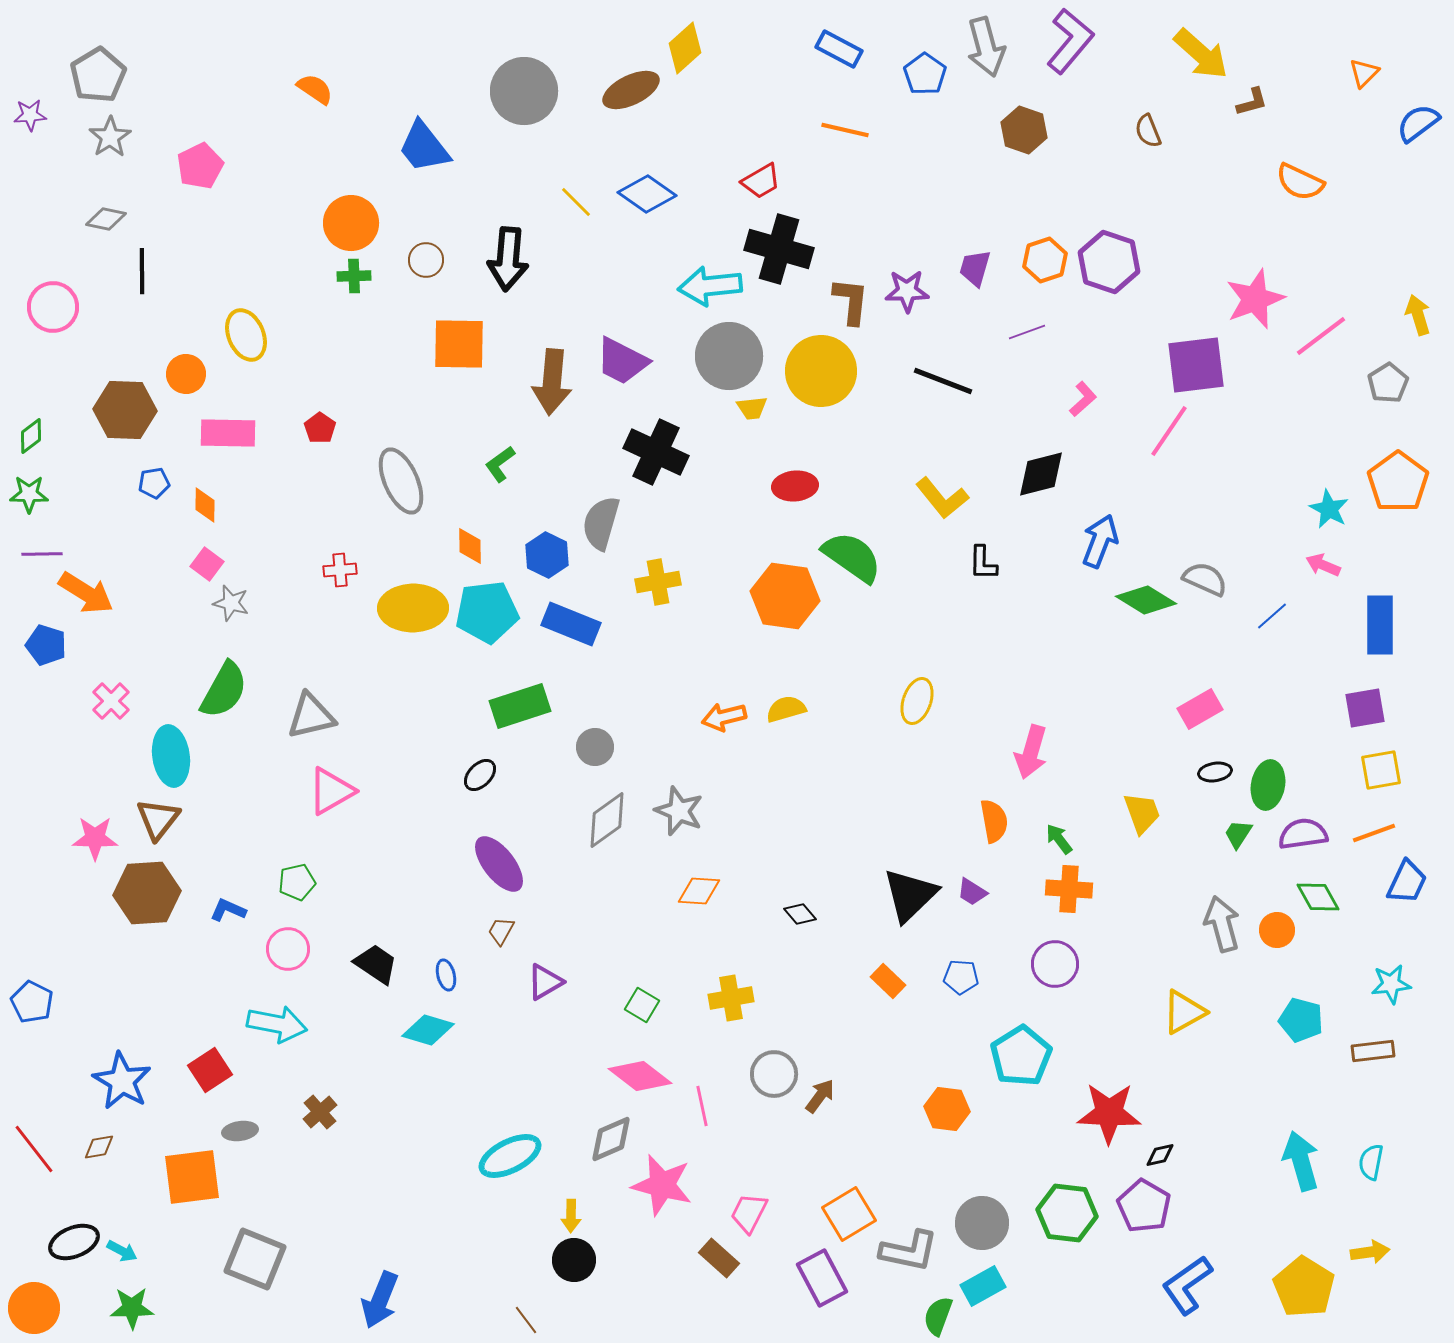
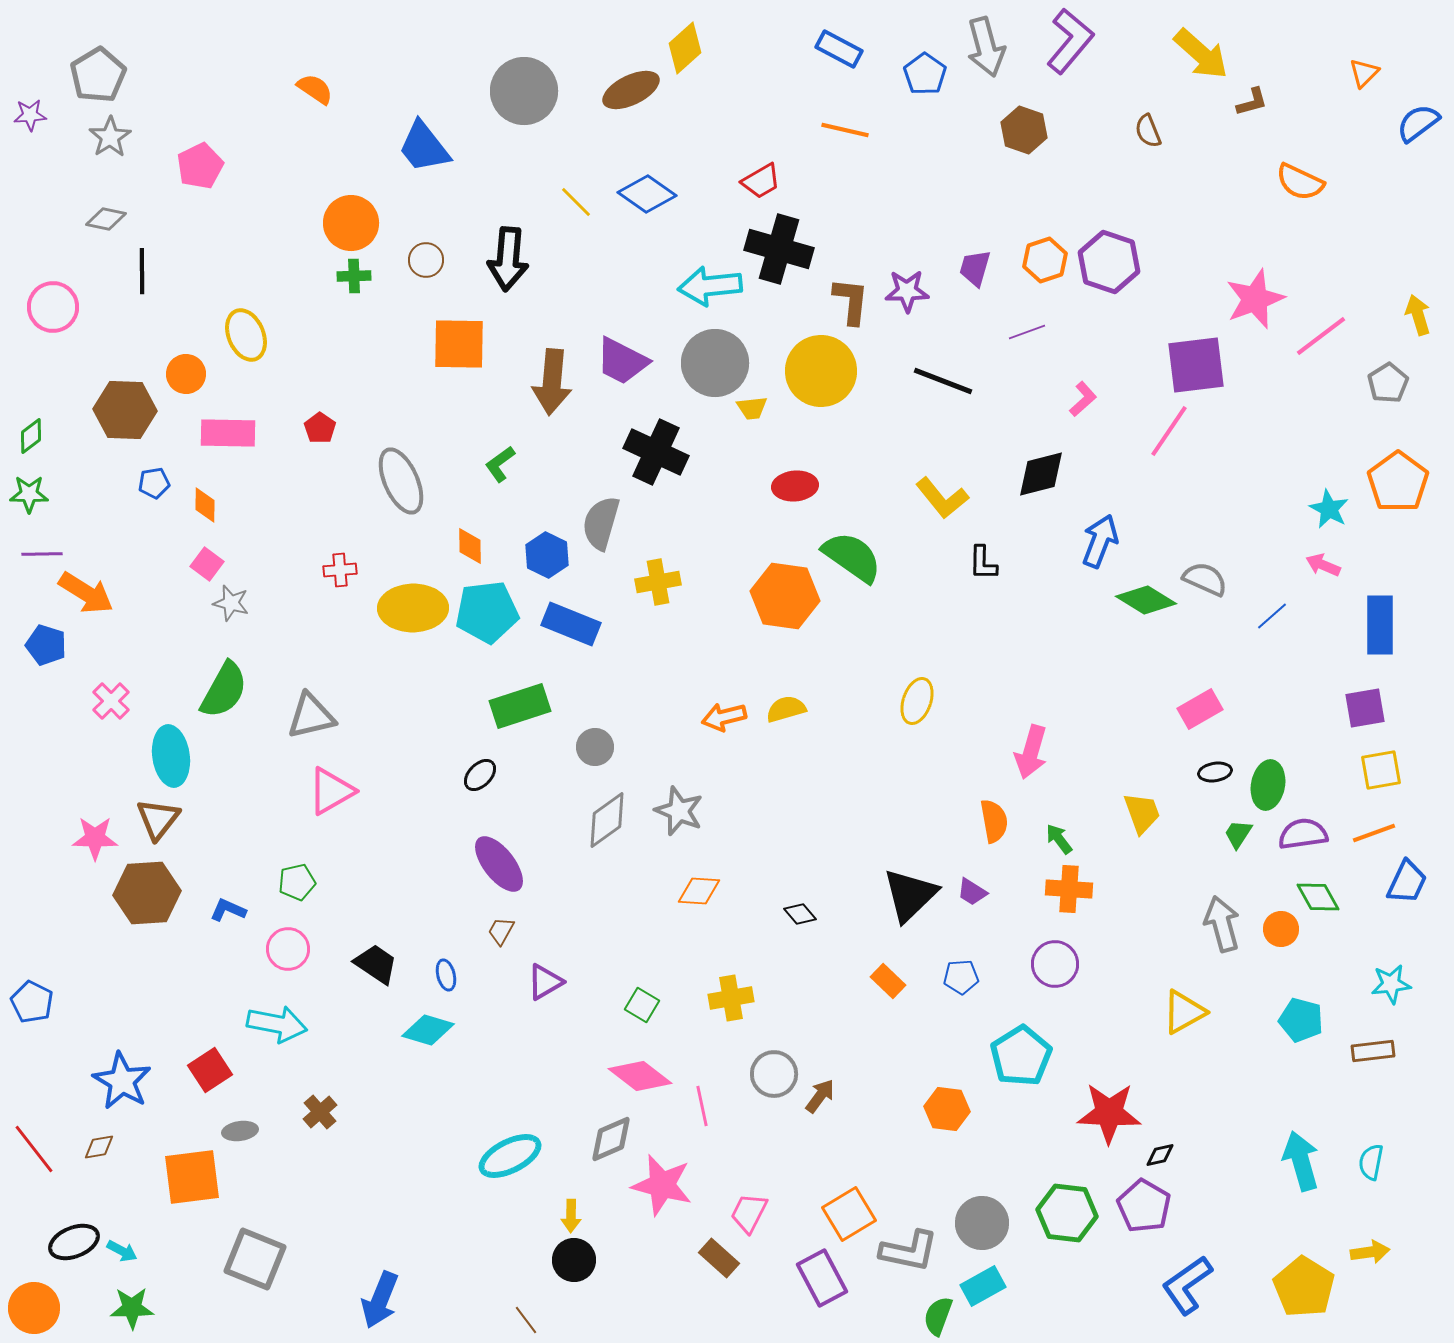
gray circle at (729, 356): moved 14 px left, 7 px down
orange circle at (1277, 930): moved 4 px right, 1 px up
blue pentagon at (961, 977): rotated 8 degrees counterclockwise
